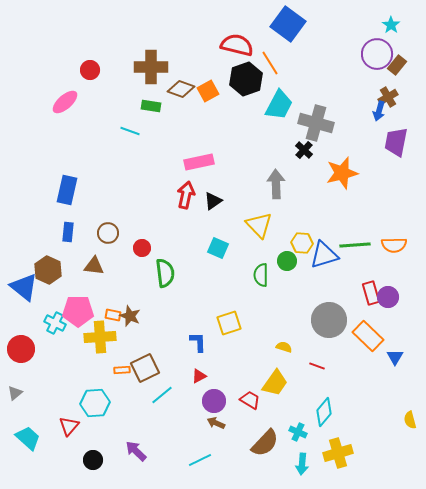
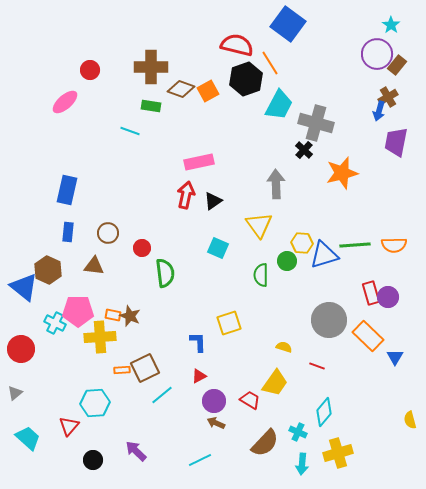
yellow triangle at (259, 225): rotated 8 degrees clockwise
